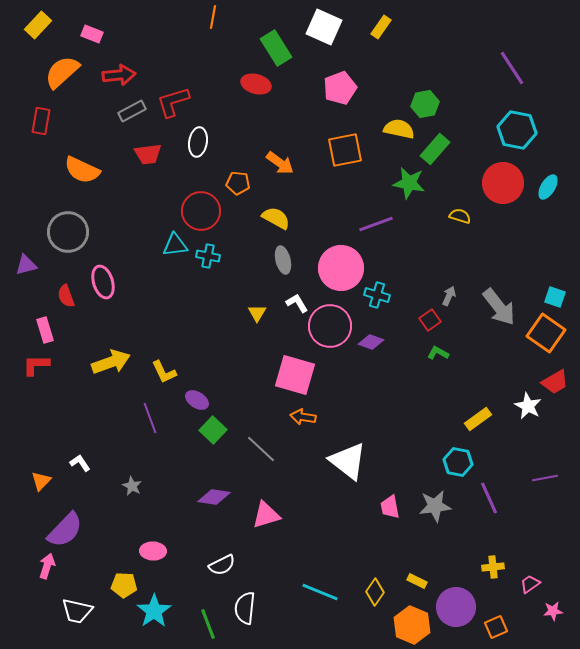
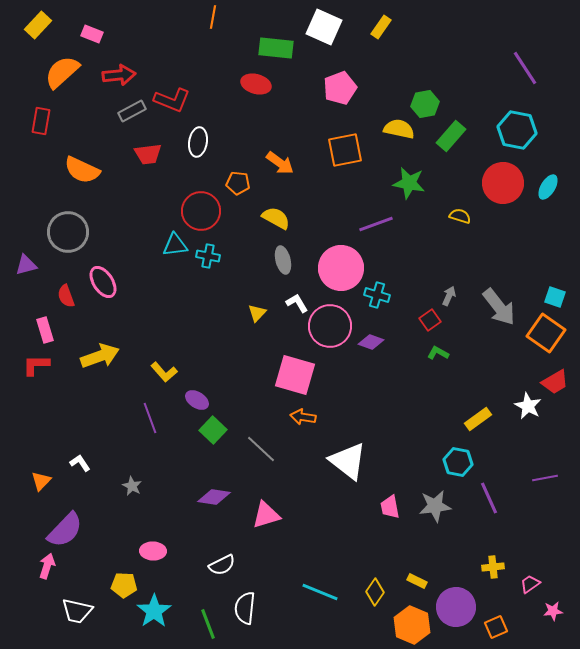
green rectangle at (276, 48): rotated 52 degrees counterclockwise
purple line at (512, 68): moved 13 px right
red L-shape at (173, 102): moved 1 px left, 2 px up; rotated 141 degrees counterclockwise
green rectangle at (435, 149): moved 16 px right, 13 px up
pink ellipse at (103, 282): rotated 16 degrees counterclockwise
yellow triangle at (257, 313): rotated 12 degrees clockwise
yellow arrow at (111, 362): moved 11 px left, 6 px up
yellow L-shape at (164, 372): rotated 16 degrees counterclockwise
